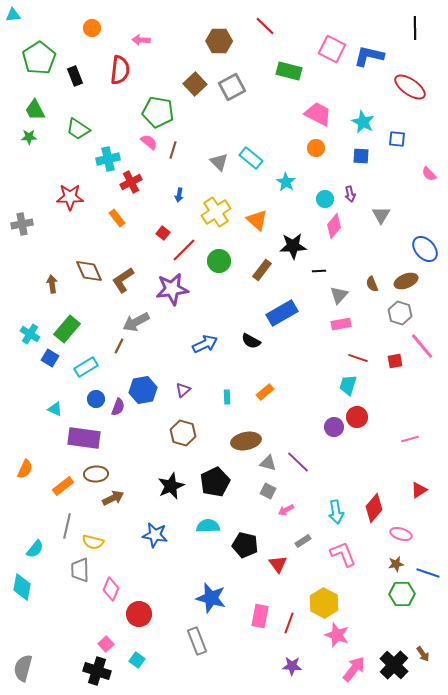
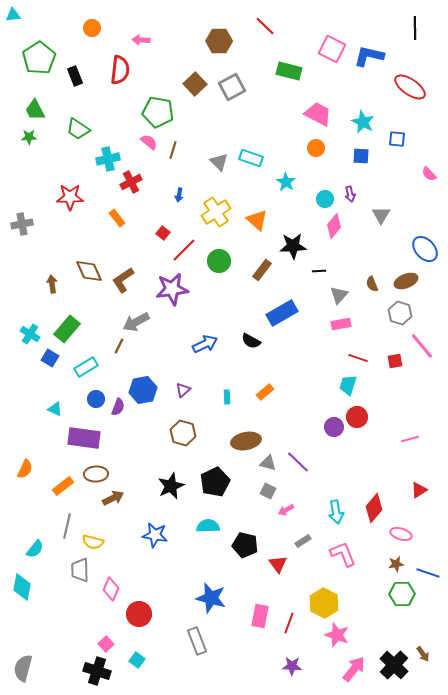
cyan rectangle at (251, 158): rotated 20 degrees counterclockwise
